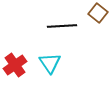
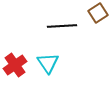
brown square: rotated 18 degrees clockwise
cyan triangle: moved 2 px left
